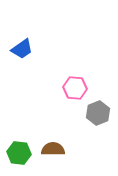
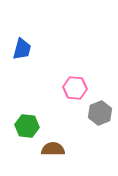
blue trapezoid: rotated 40 degrees counterclockwise
gray hexagon: moved 2 px right
green hexagon: moved 8 px right, 27 px up
